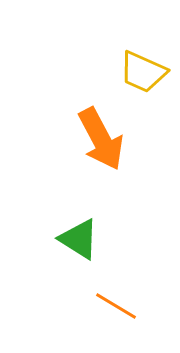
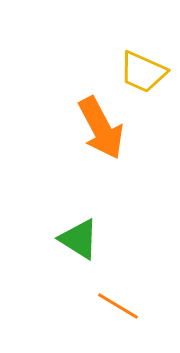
orange arrow: moved 11 px up
orange line: moved 2 px right
